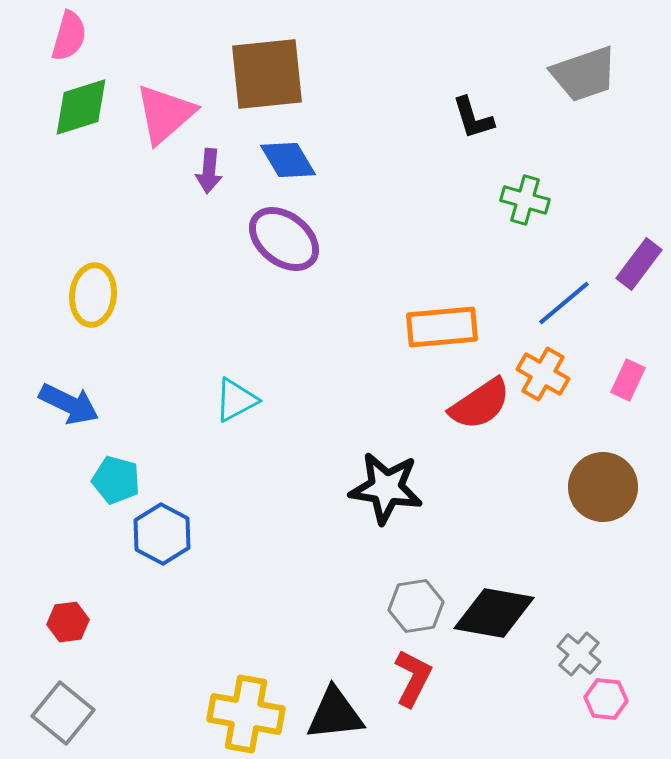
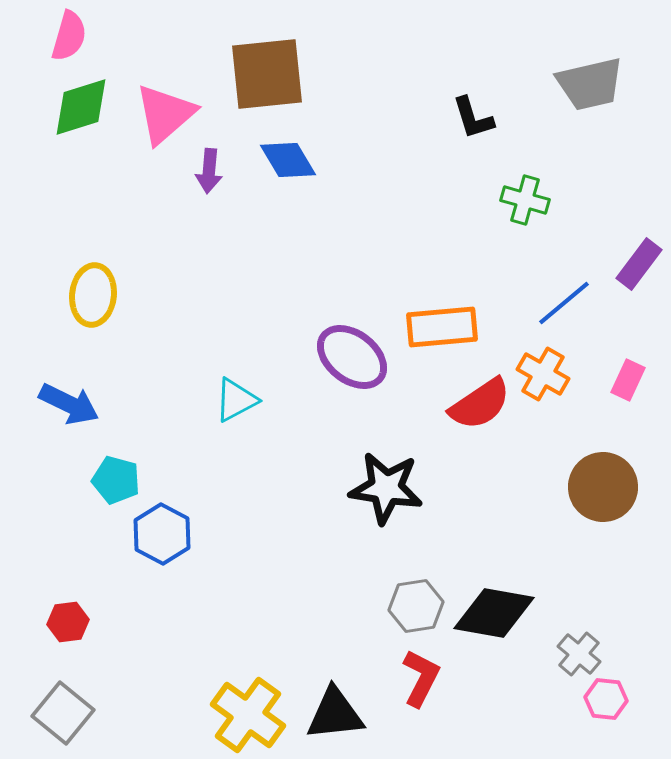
gray trapezoid: moved 6 px right, 10 px down; rotated 6 degrees clockwise
purple ellipse: moved 68 px right, 118 px down
red L-shape: moved 8 px right
yellow cross: moved 2 px right, 1 px down; rotated 26 degrees clockwise
